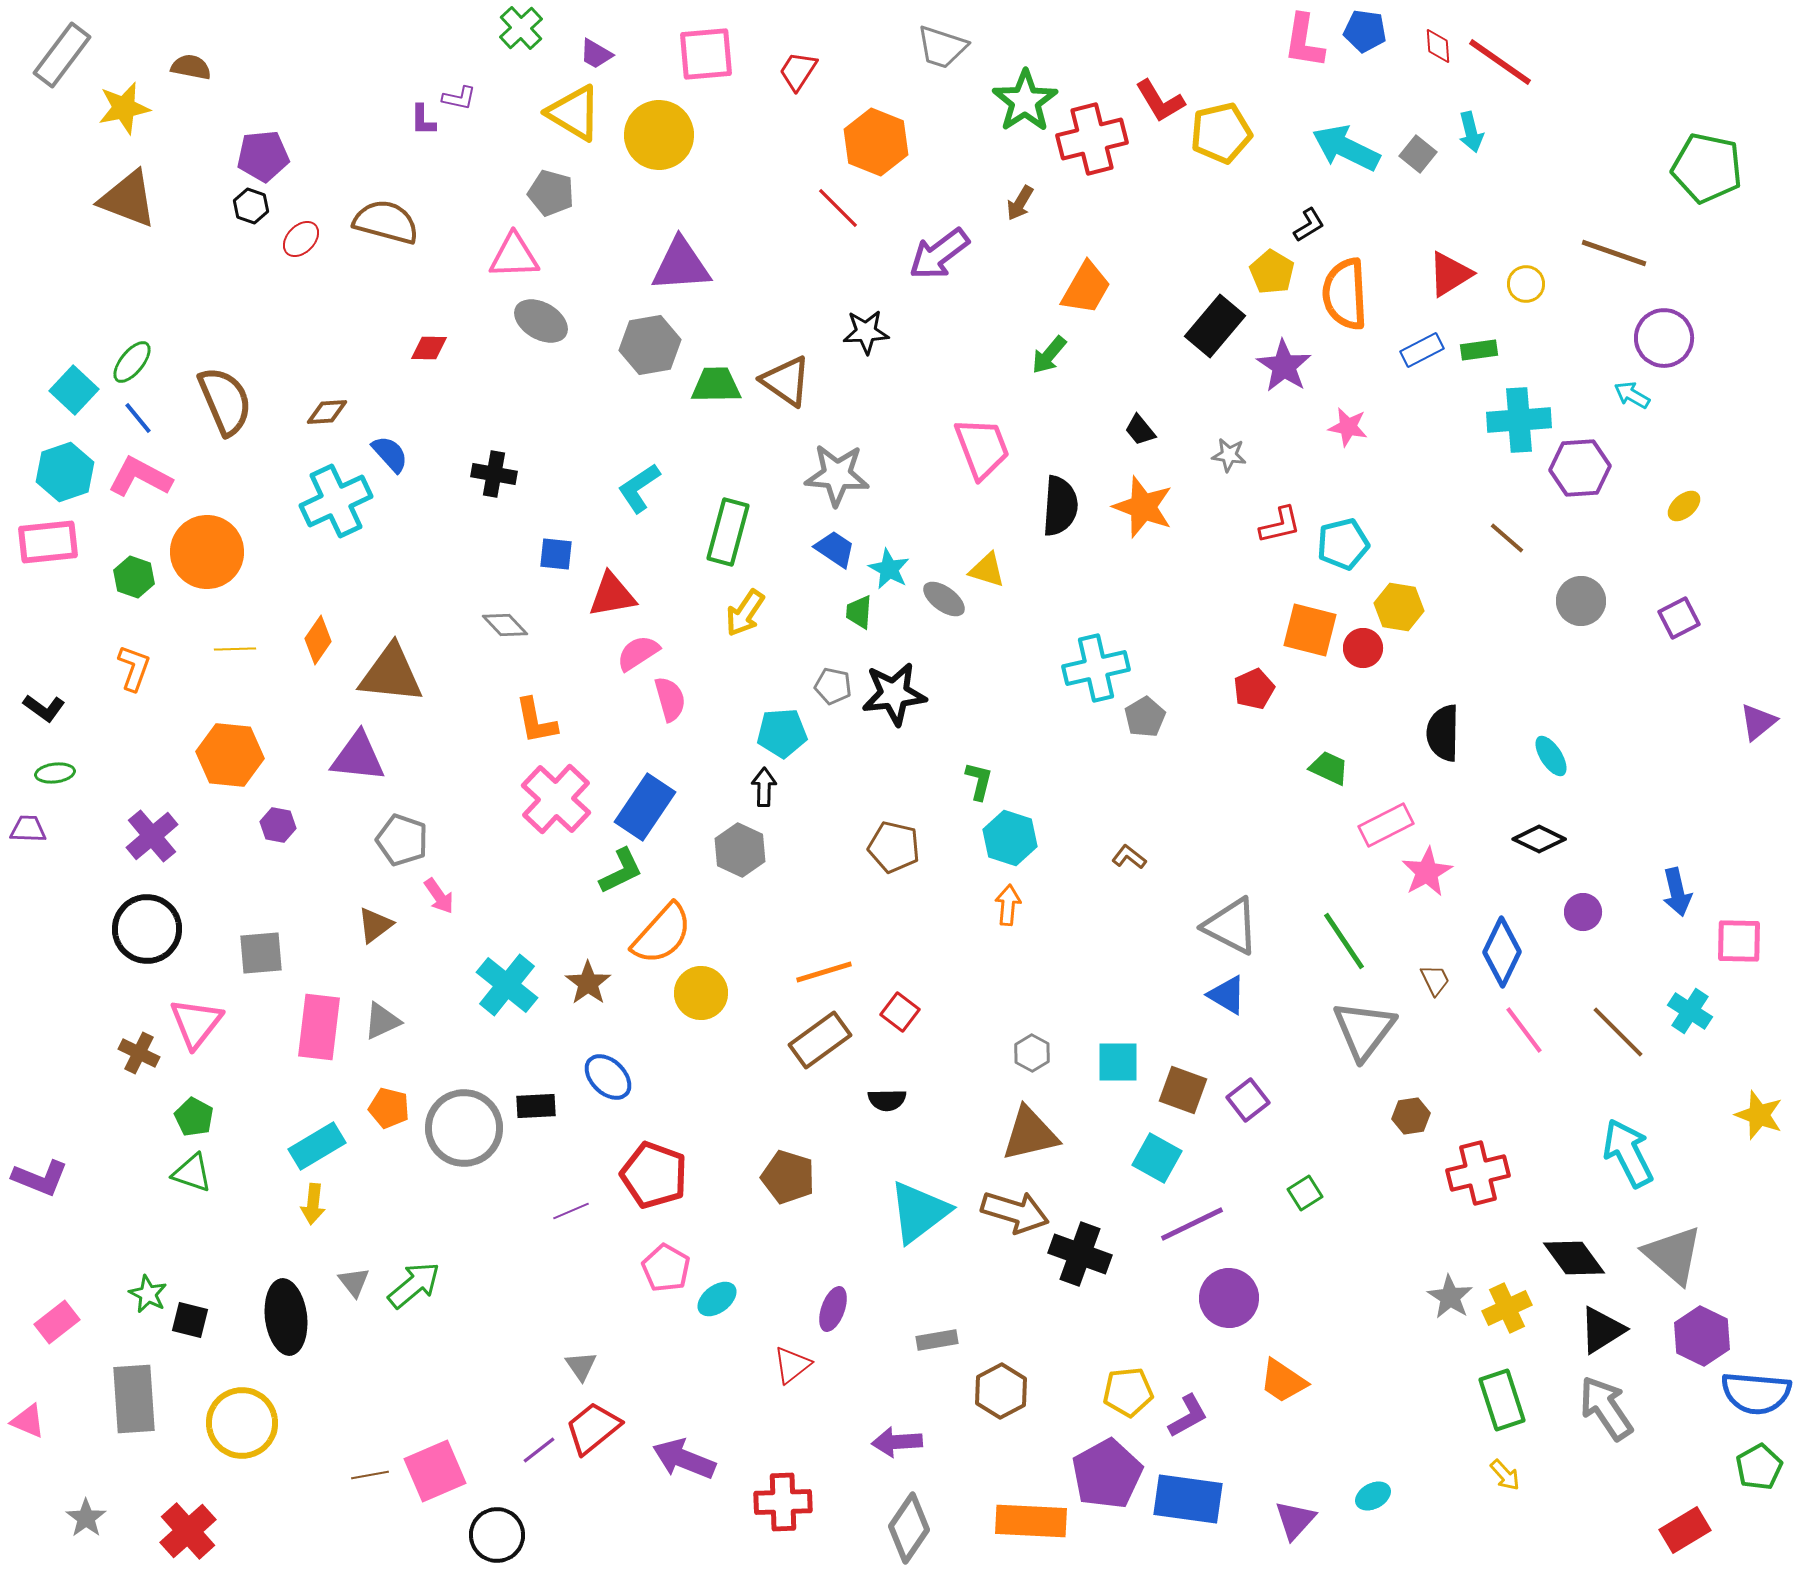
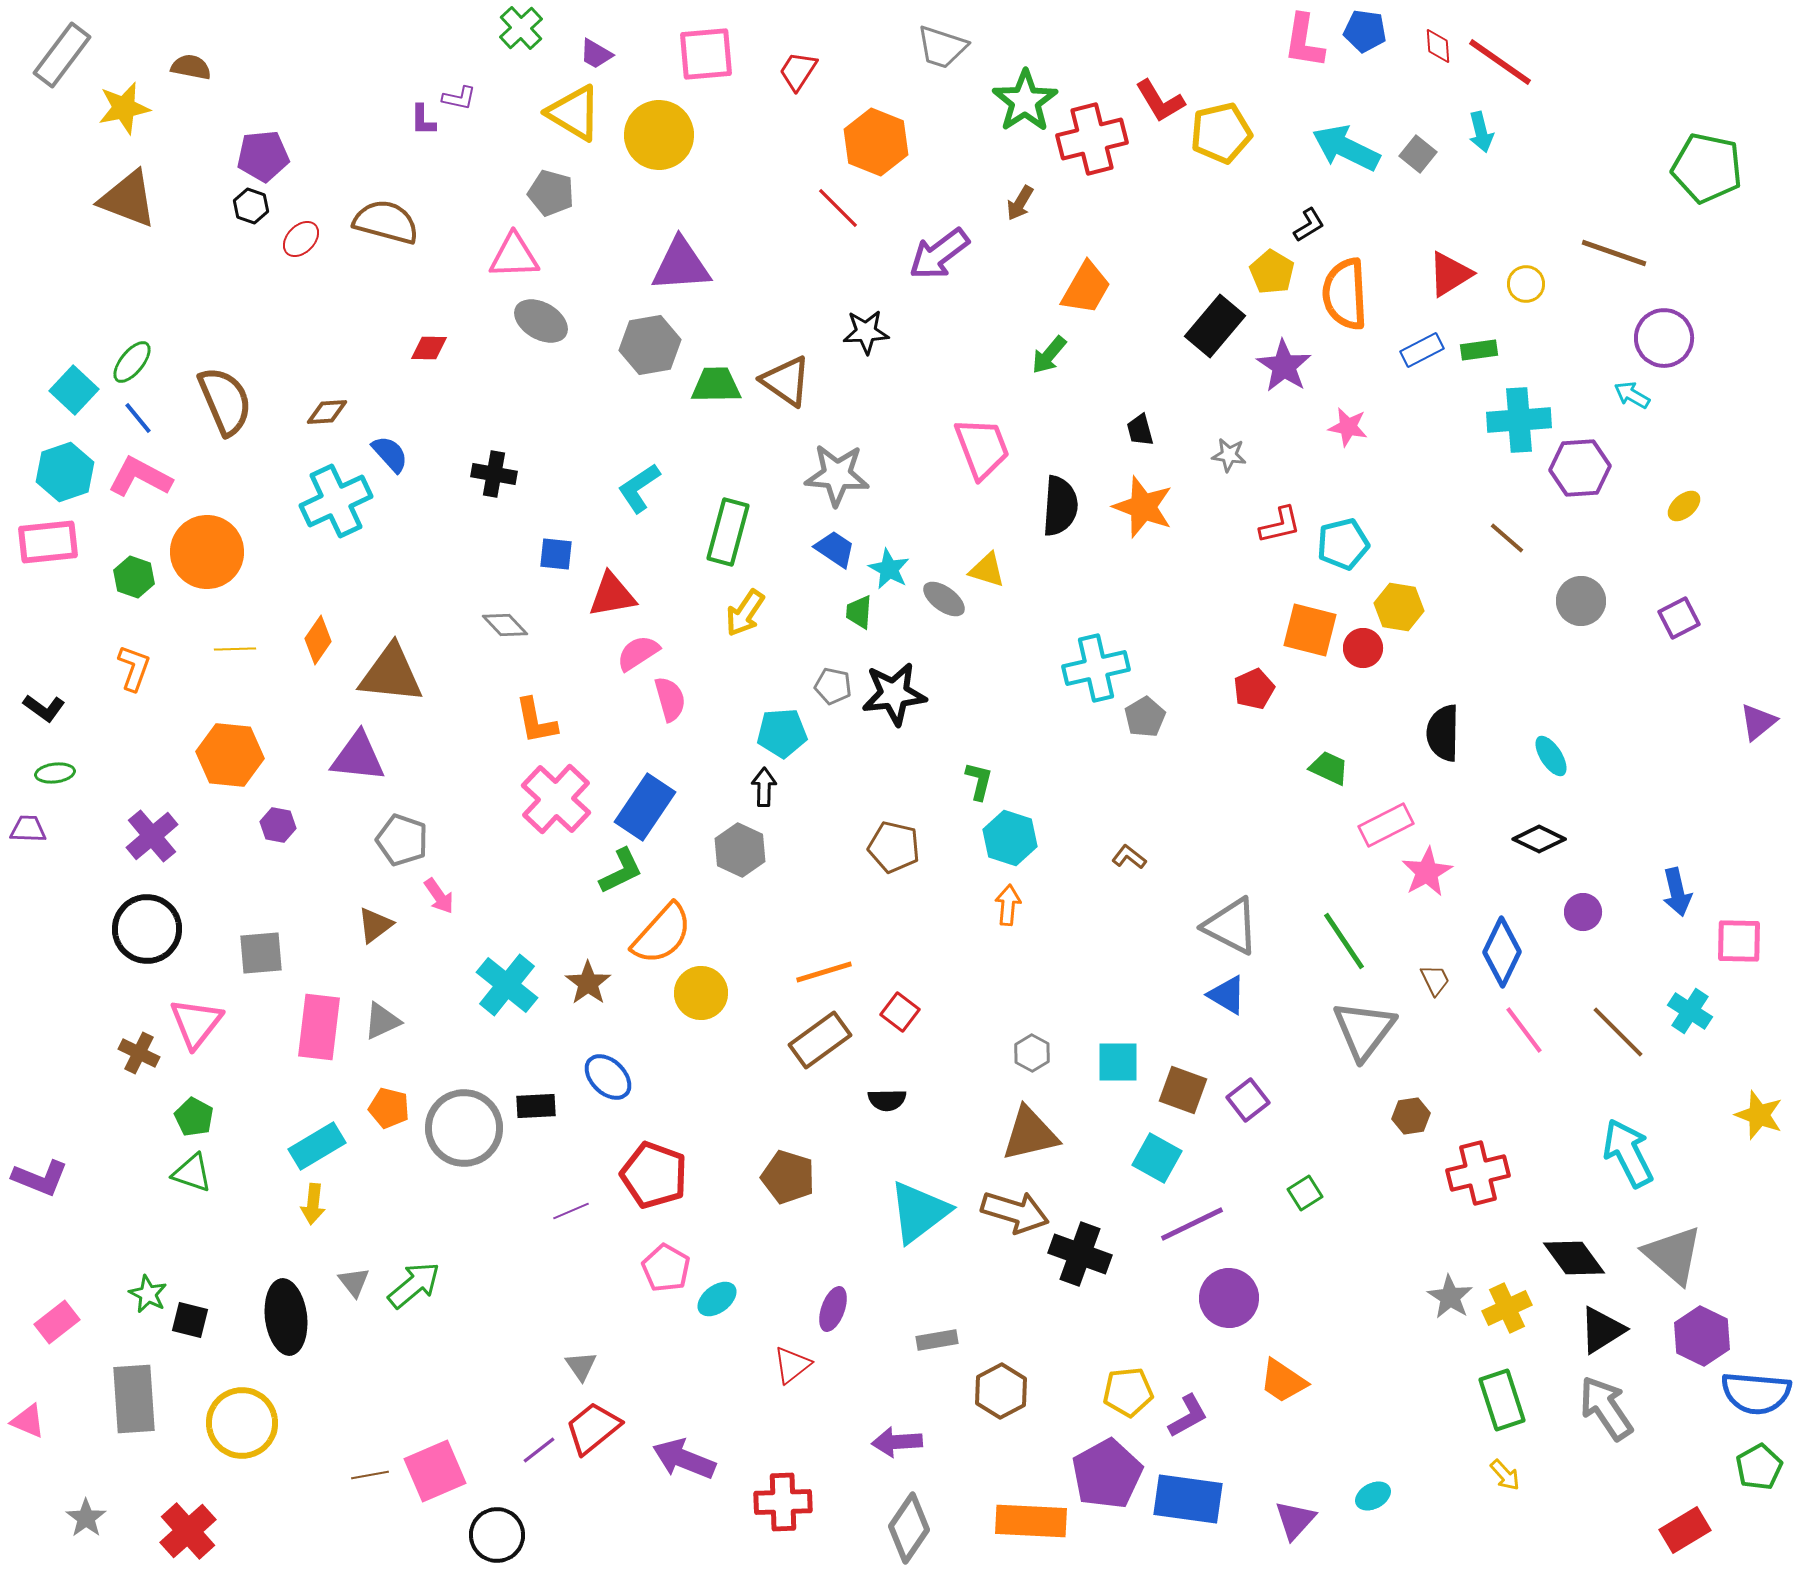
cyan arrow at (1471, 132): moved 10 px right
black trapezoid at (1140, 430): rotated 24 degrees clockwise
